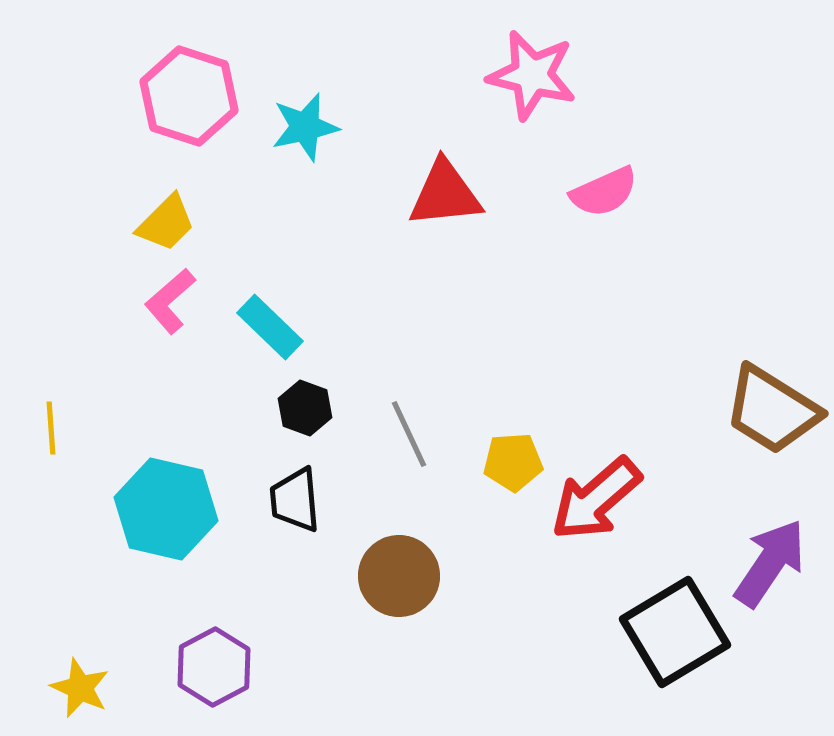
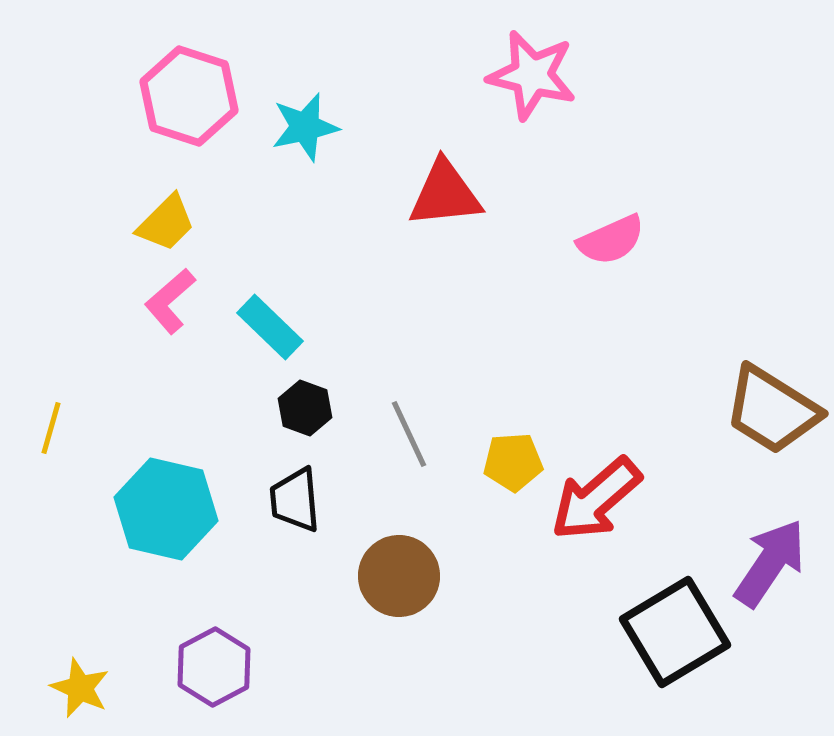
pink semicircle: moved 7 px right, 48 px down
yellow line: rotated 20 degrees clockwise
